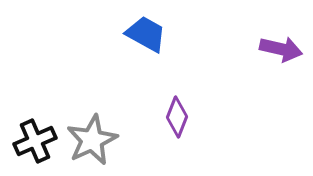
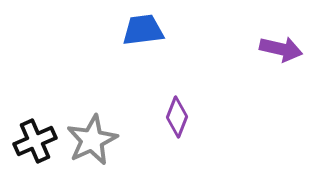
blue trapezoid: moved 3 px left, 4 px up; rotated 36 degrees counterclockwise
